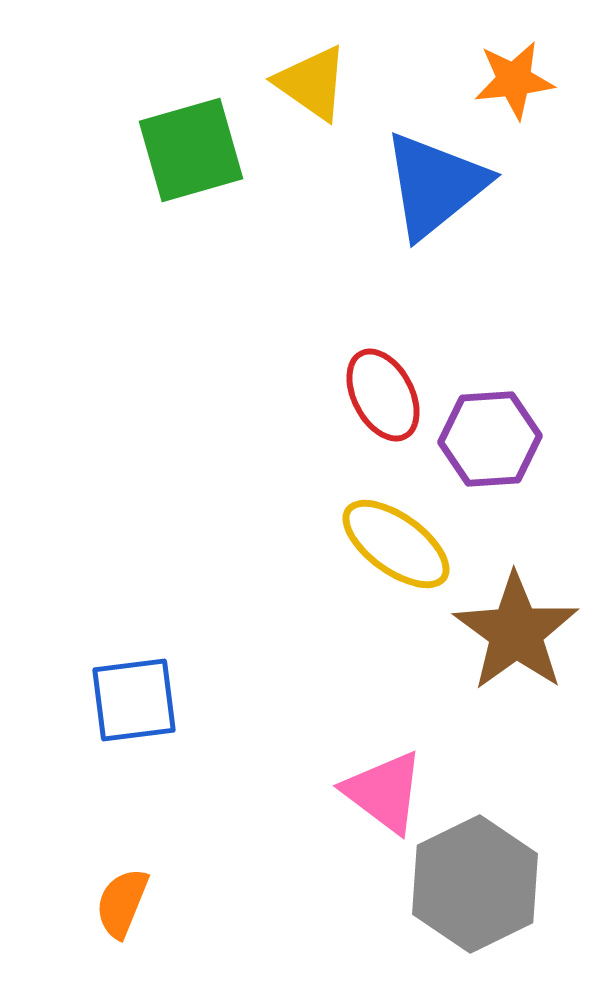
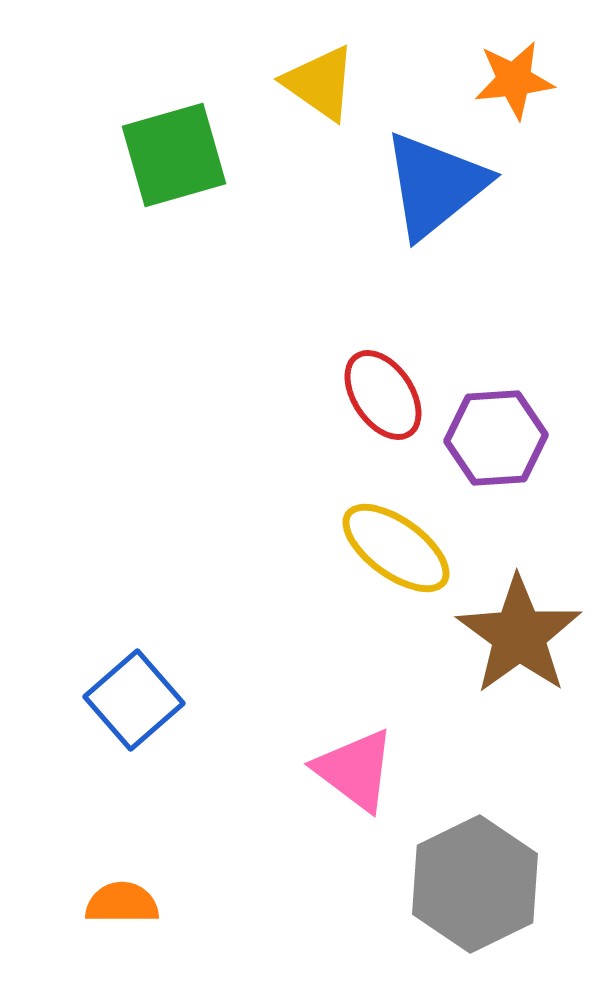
yellow triangle: moved 8 px right
green square: moved 17 px left, 5 px down
red ellipse: rotated 6 degrees counterclockwise
purple hexagon: moved 6 px right, 1 px up
yellow ellipse: moved 4 px down
brown star: moved 3 px right, 3 px down
blue square: rotated 34 degrees counterclockwise
pink triangle: moved 29 px left, 22 px up
orange semicircle: rotated 68 degrees clockwise
